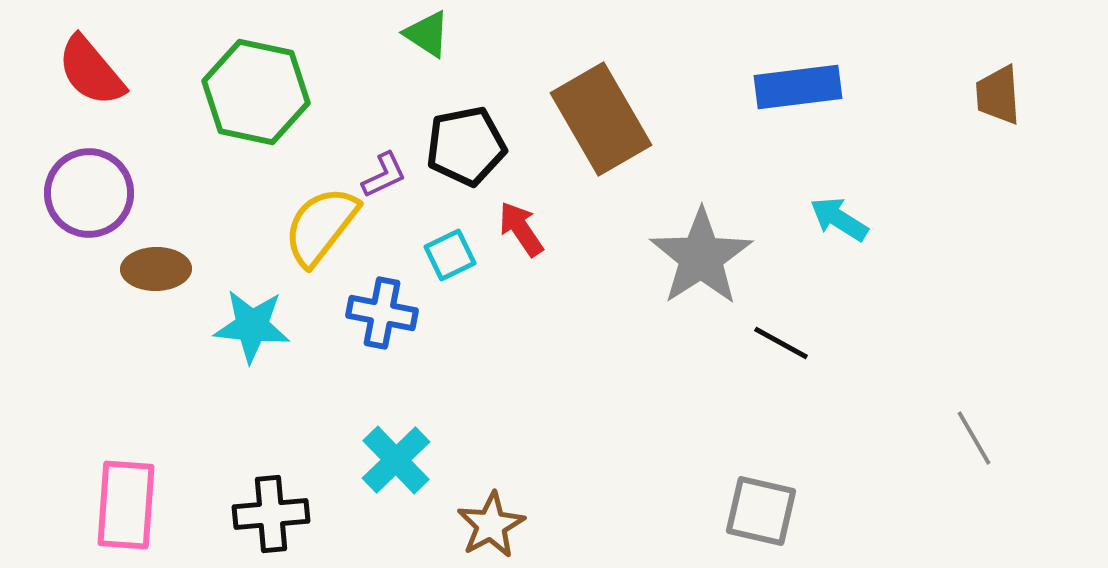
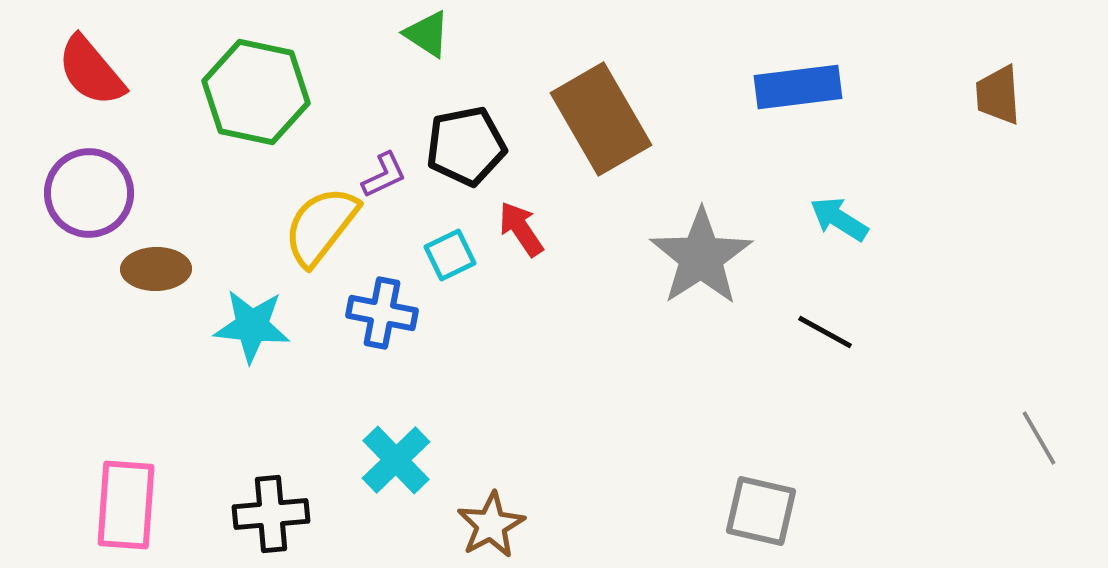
black line: moved 44 px right, 11 px up
gray line: moved 65 px right
